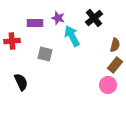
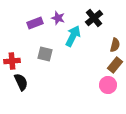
purple rectangle: rotated 21 degrees counterclockwise
cyan arrow: moved 1 px right; rotated 55 degrees clockwise
red cross: moved 20 px down
